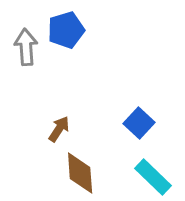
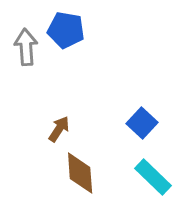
blue pentagon: rotated 27 degrees clockwise
blue square: moved 3 px right
